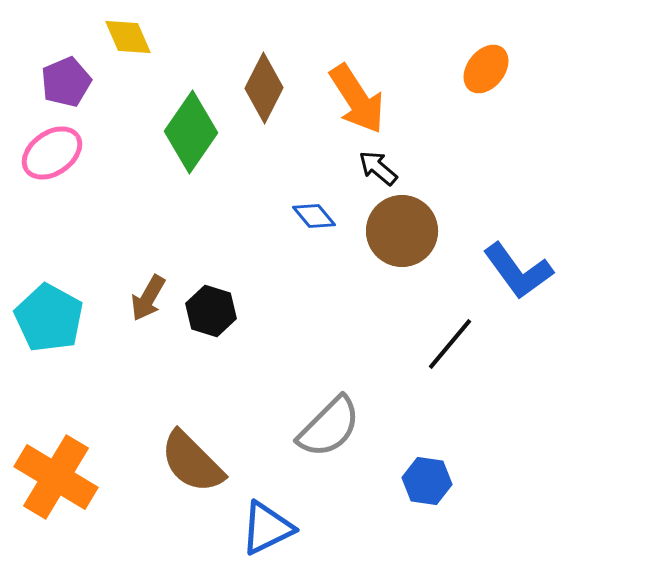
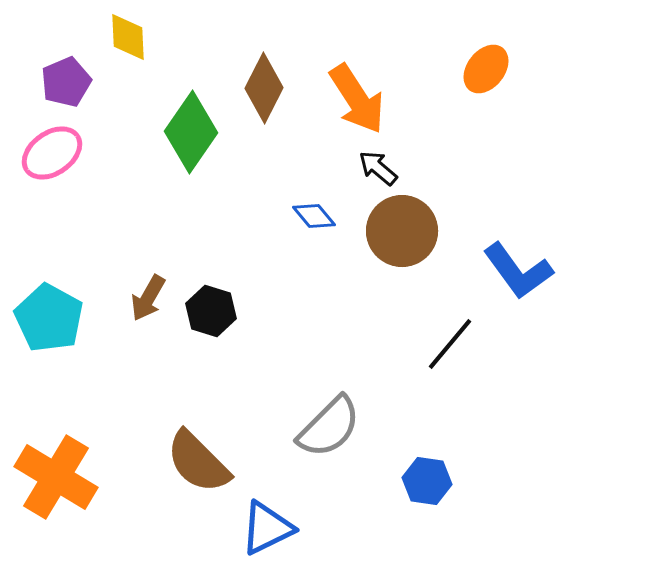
yellow diamond: rotated 21 degrees clockwise
brown semicircle: moved 6 px right
